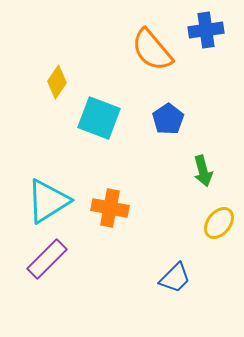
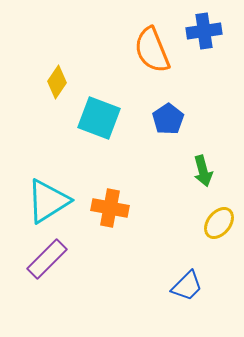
blue cross: moved 2 px left, 1 px down
orange semicircle: rotated 18 degrees clockwise
blue trapezoid: moved 12 px right, 8 px down
